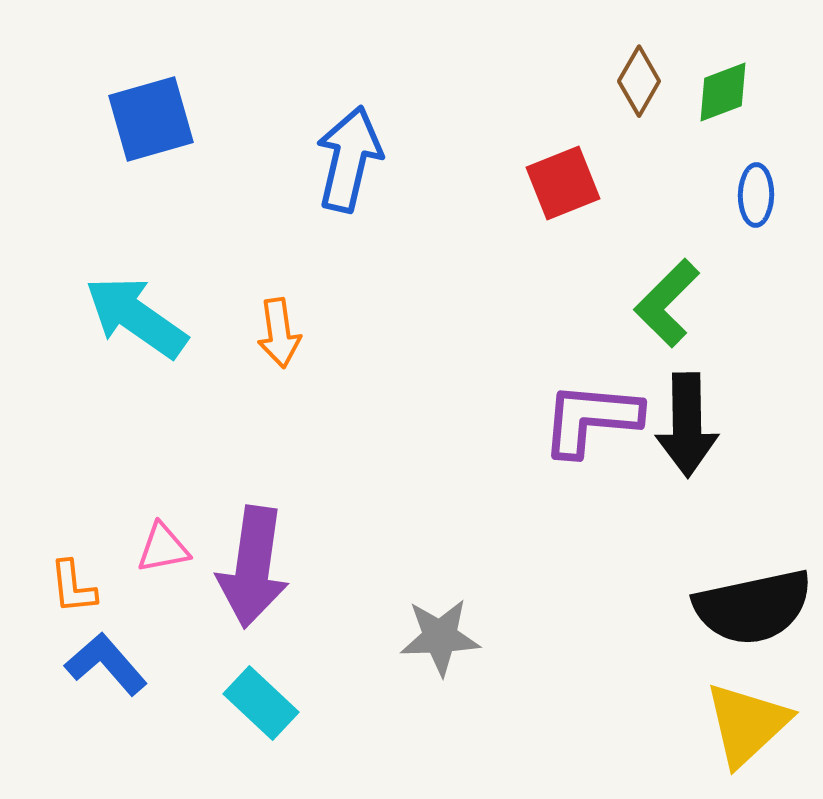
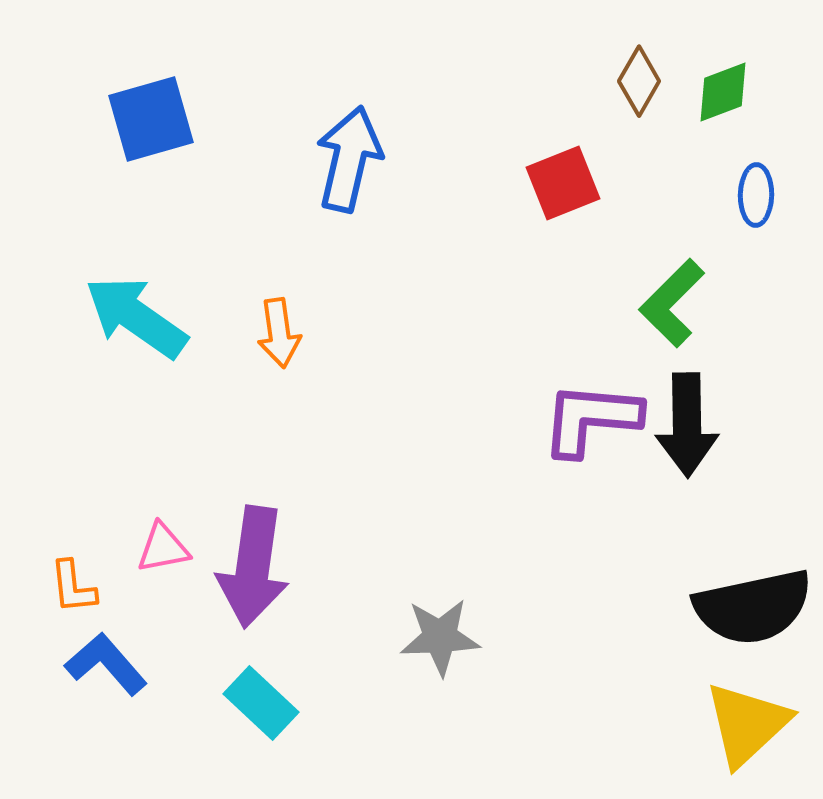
green L-shape: moved 5 px right
